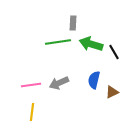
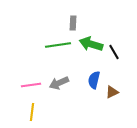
green line: moved 3 px down
